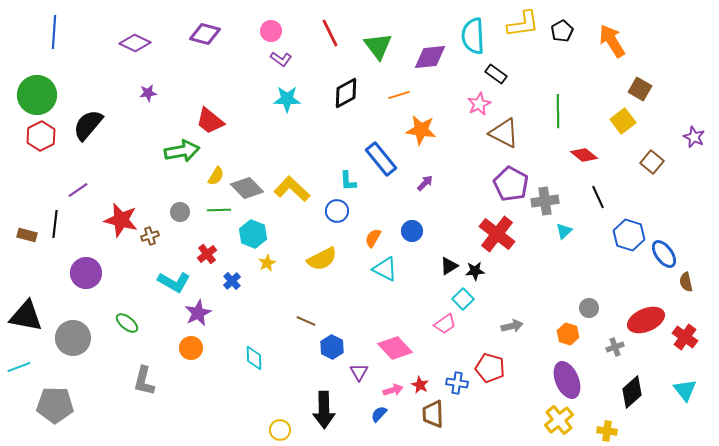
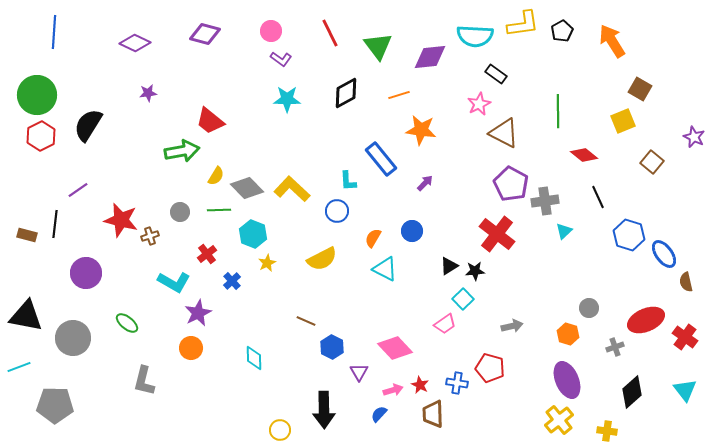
cyan semicircle at (473, 36): moved 2 px right; rotated 84 degrees counterclockwise
yellow square at (623, 121): rotated 15 degrees clockwise
black semicircle at (88, 125): rotated 8 degrees counterclockwise
